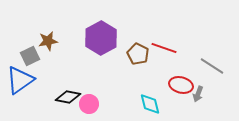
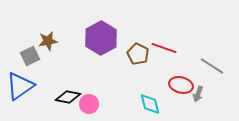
blue triangle: moved 6 px down
